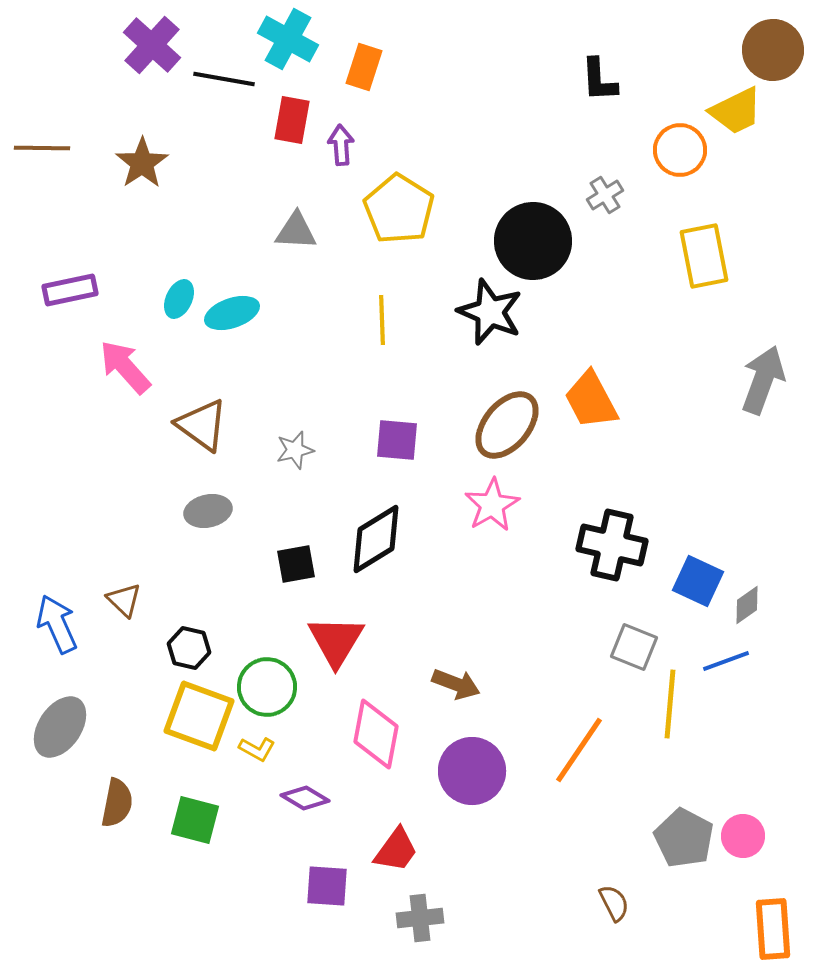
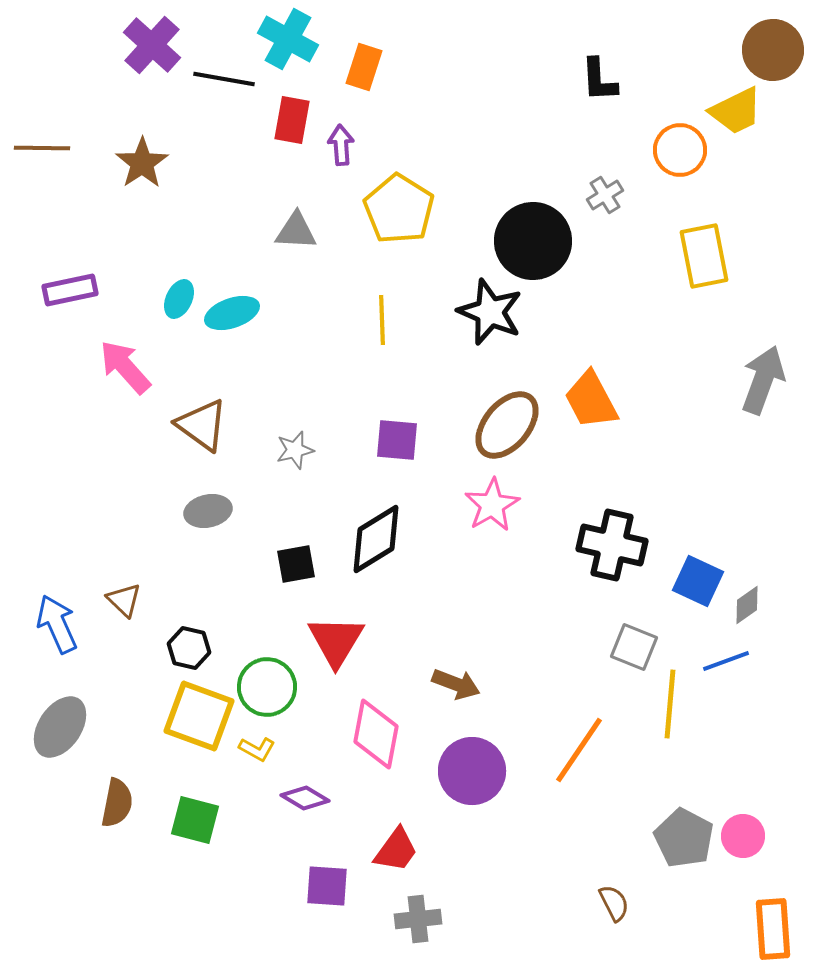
gray cross at (420, 918): moved 2 px left, 1 px down
